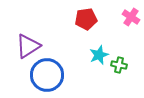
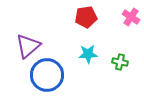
red pentagon: moved 2 px up
purple triangle: rotated 8 degrees counterclockwise
cyan star: moved 11 px left, 1 px up; rotated 18 degrees clockwise
green cross: moved 1 px right, 3 px up
